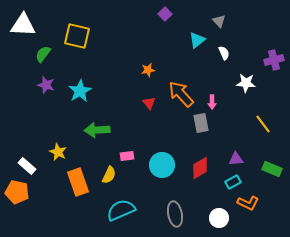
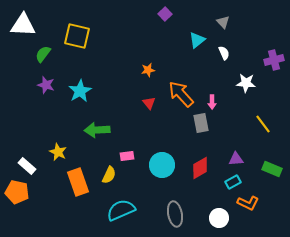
gray triangle: moved 4 px right, 1 px down
